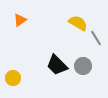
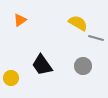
gray line: rotated 42 degrees counterclockwise
black trapezoid: moved 15 px left; rotated 10 degrees clockwise
yellow circle: moved 2 px left
